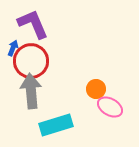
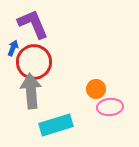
red circle: moved 3 px right, 1 px down
pink ellipse: rotated 35 degrees counterclockwise
